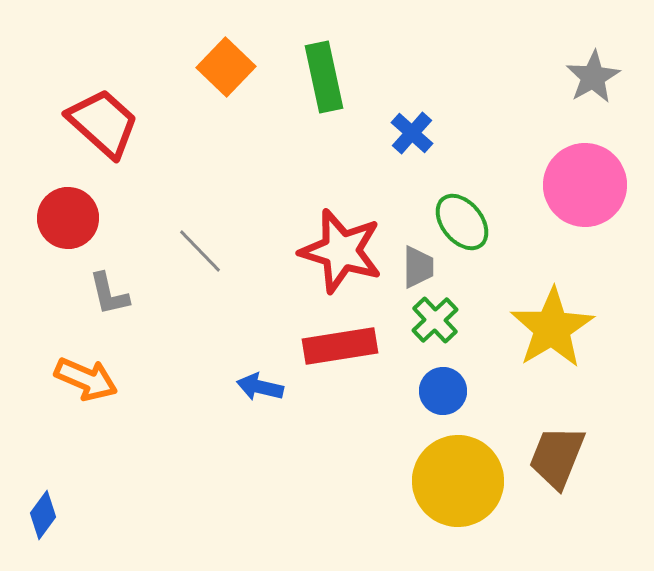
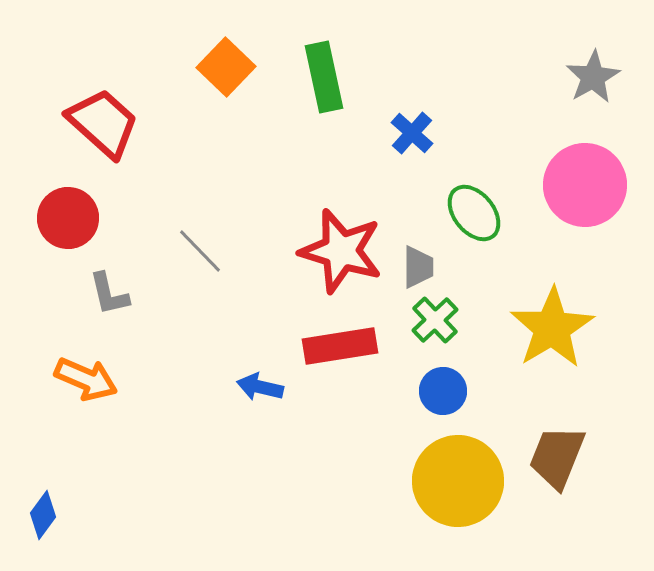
green ellipse: moved 12 px right, 9 px up
